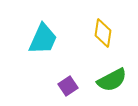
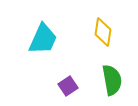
yellow diamond: moved 1 px up
green semicircle: rotated 72 degrees counterclockwise
